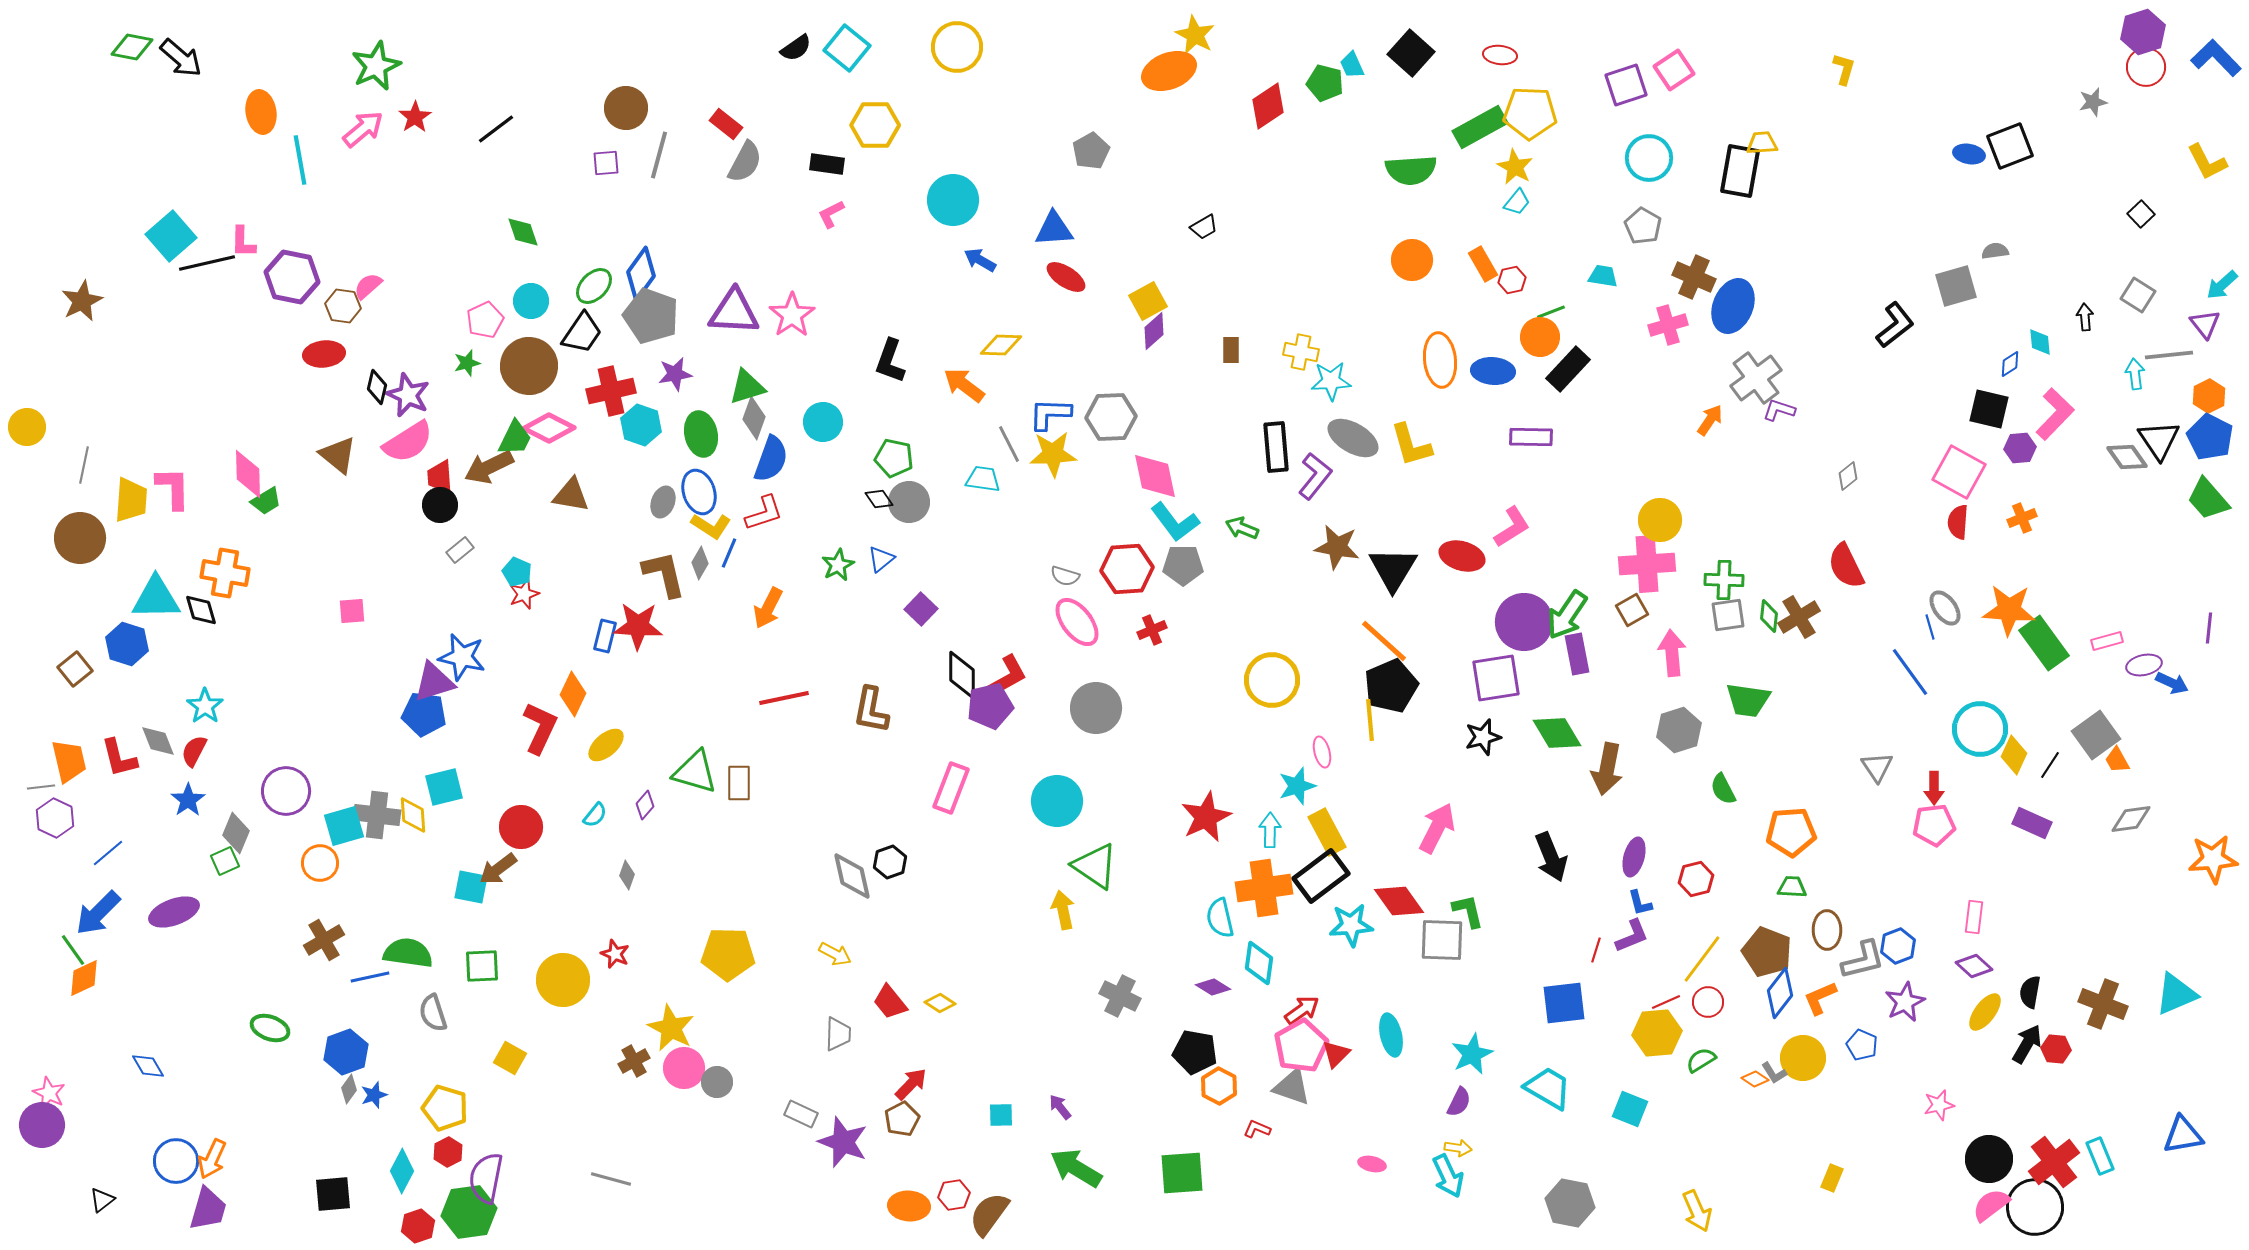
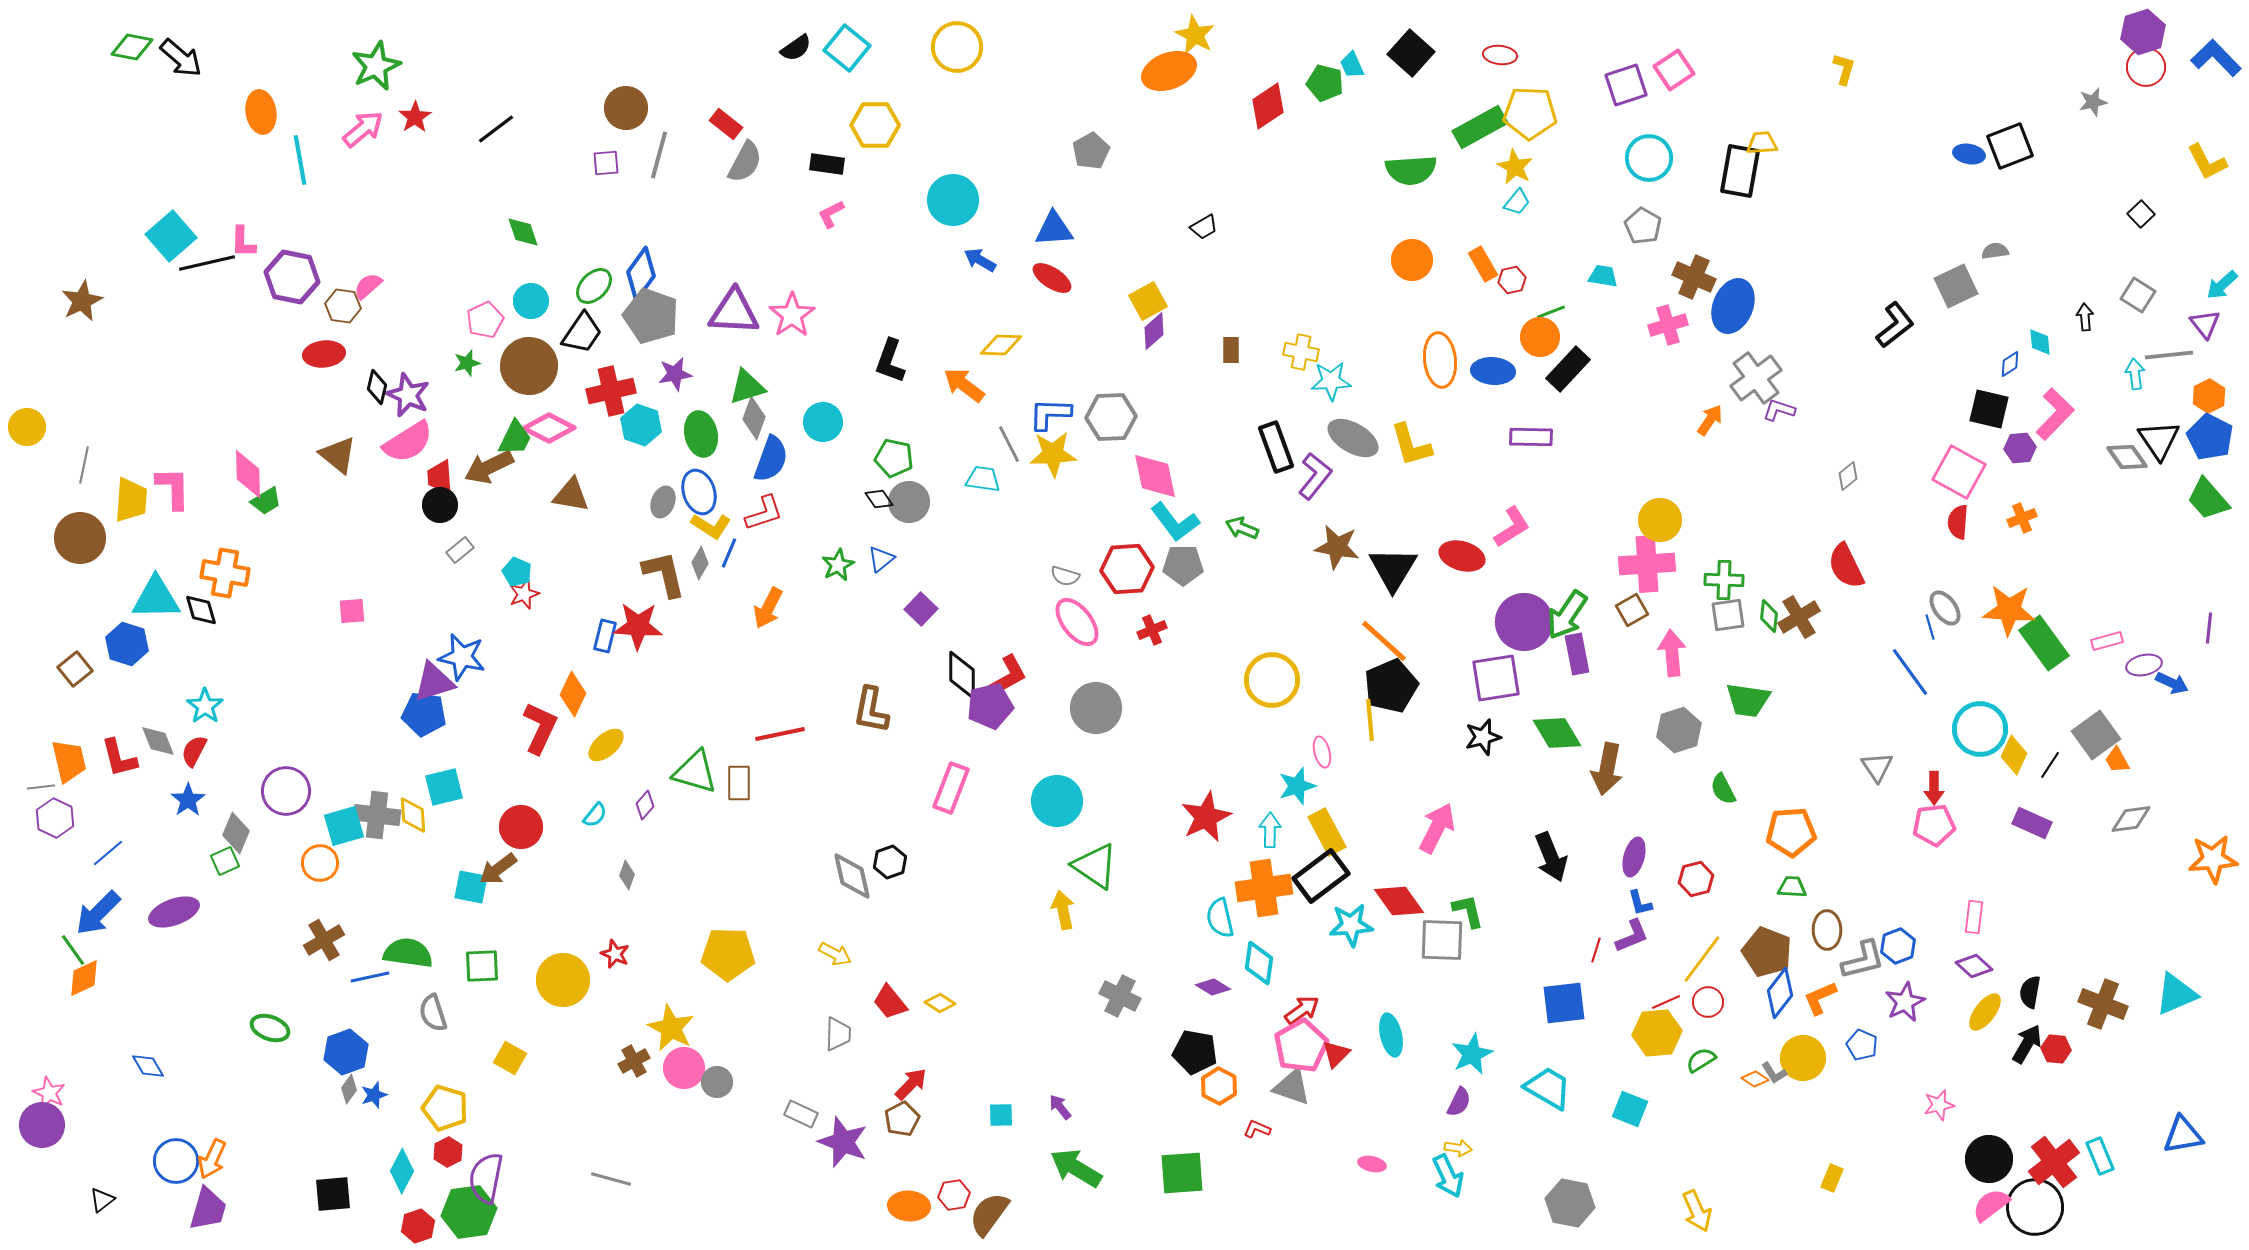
red ellipse at (1066, 277): moved 14 px left, 1 px down
gray square at (1956, 286): rotated 9 degrees counterclockwise
black rectangle at (1276, 447): rotated 15 degrees counterclockwise
red line at (784, 698): moved 4 px left, 36 px down
